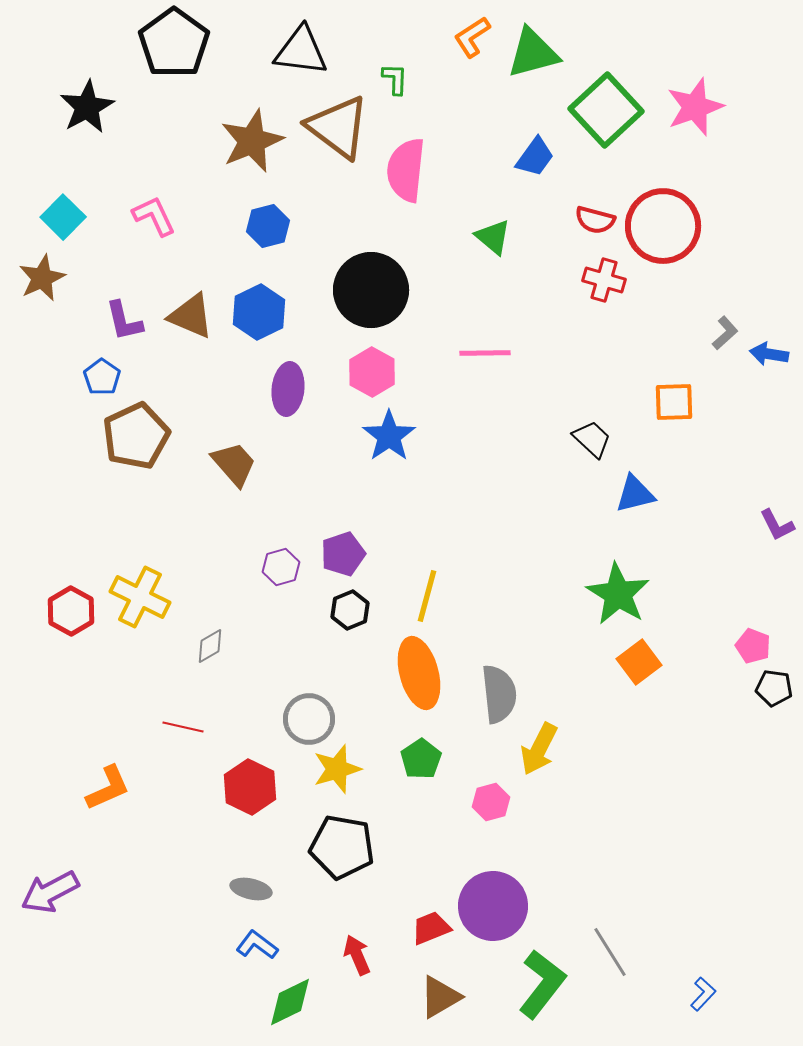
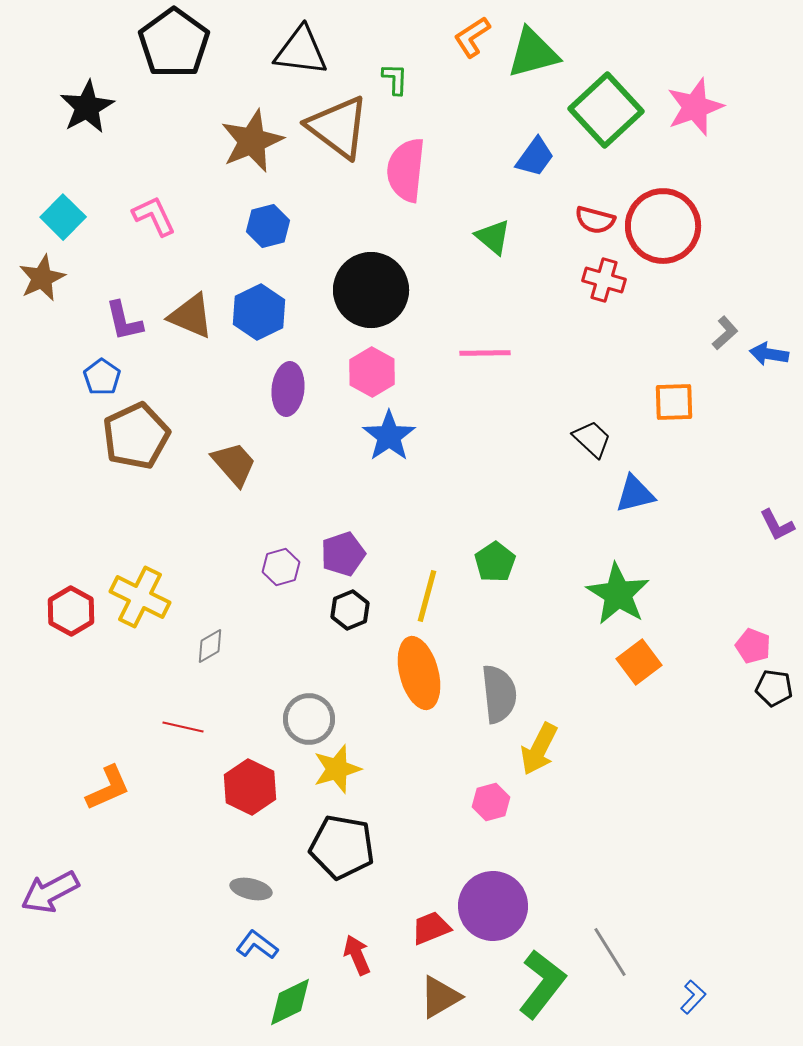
green pentagon at (421, 759): moved 74 px right, 197 px up
blue L-shape at (703, 994): moved 10 px left, 3 px down
